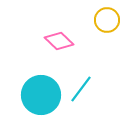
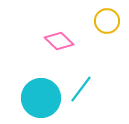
yellow circle: moved 1 px down
cyan circle: moved 3 px down
